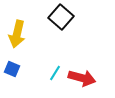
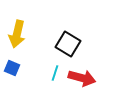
black square: moved 7 px right, 27 px down; rotated 10 degrees counterclockwise
blue square: moved 1 px up
cyan line: rotated 14 degrees counterclockwise
